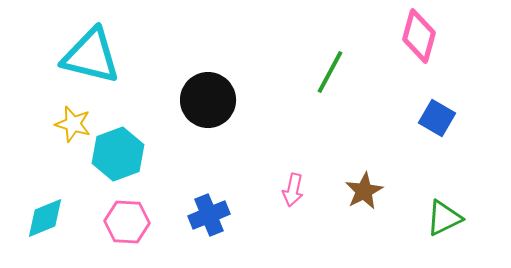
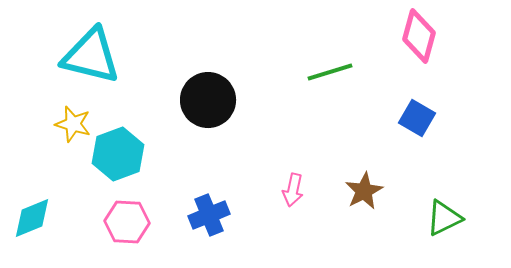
green line: rotated 45 degrees clockwise
blue square: moved 20 px left
cyan diamond: moved 13 px left
